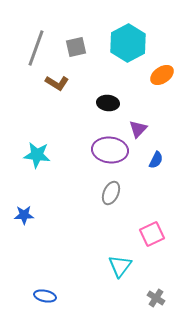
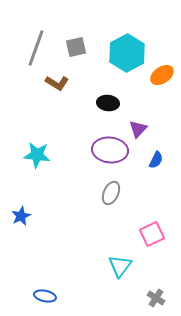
cyan hexagon: moved 1 px left, 10 px down
blue star: moved 3 px left, 1 px down; rotated 24 degrees counterclockwise
